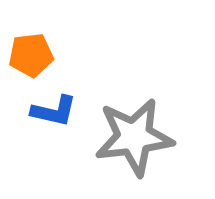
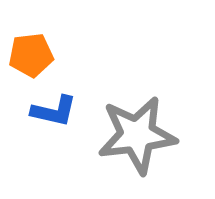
gray star: moved 3 px right, 2 px up
